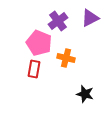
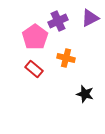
purple cross: rotated 12 degrees clockwise
pink pentagon: moved 4 px left, 6 px up; rotated 15 degrees clockwise
red rectangle: rotated 60 degrees counterclockwise
